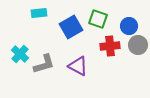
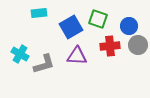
cyan cross: rotated 12 degrees counterclockwise
purple triangle: moved 1 px left, 10 px up; rotated 25 degrees counterclockwise
